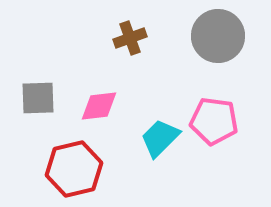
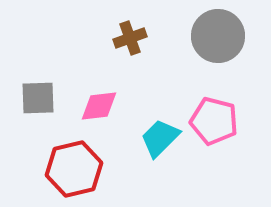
pink pentagon: rotated 6 degrees clockwise
